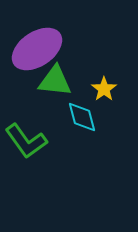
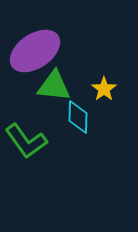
purple ellipse: moved 2 px left, 2 px down
green triangle: moved 1 px left, 5 px down
cyan diamond: moved 4 px left; rotated 16 degrees clockwise
